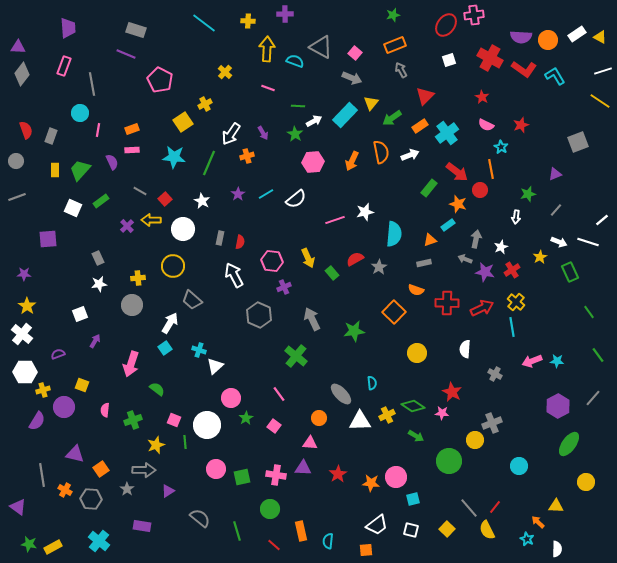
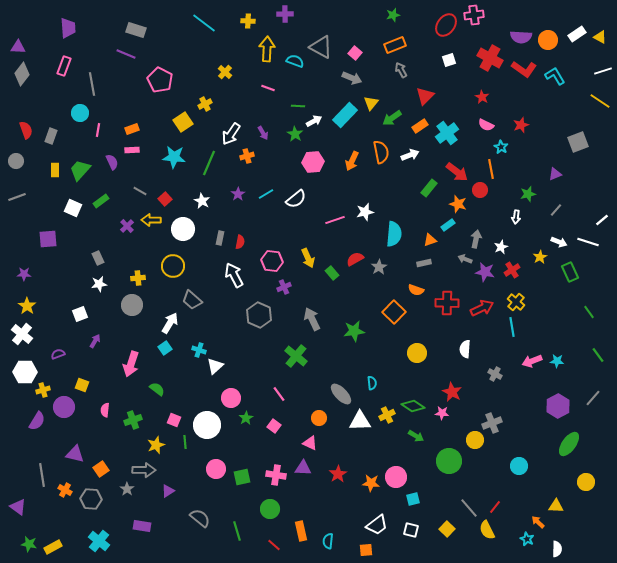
pink triangle at (310, 443): rotated 21 degrees clockwise
